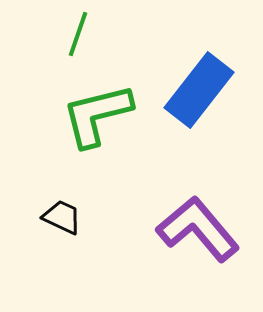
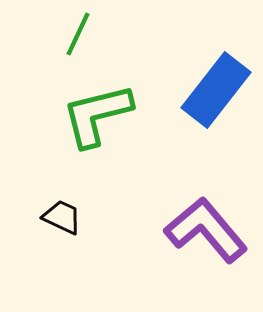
green line: rotated 6 degrees clockwise
blue rectangle: moved 17 px right
purple L-shape: moved 8 px right, 1 px down
